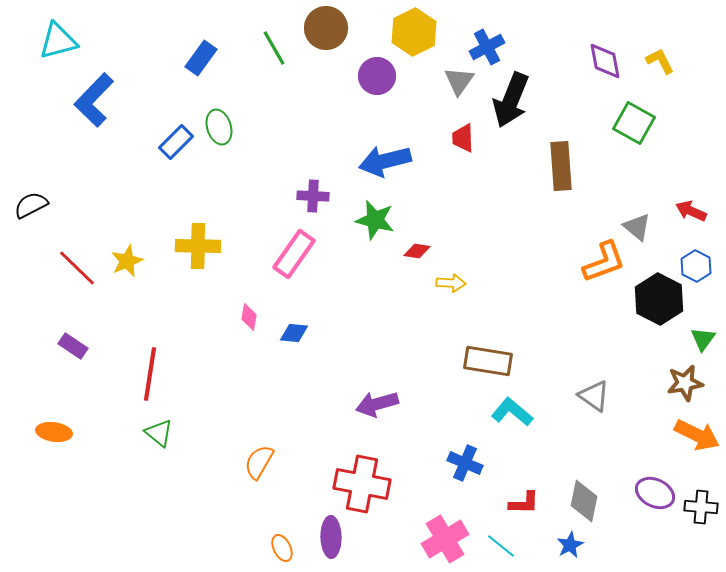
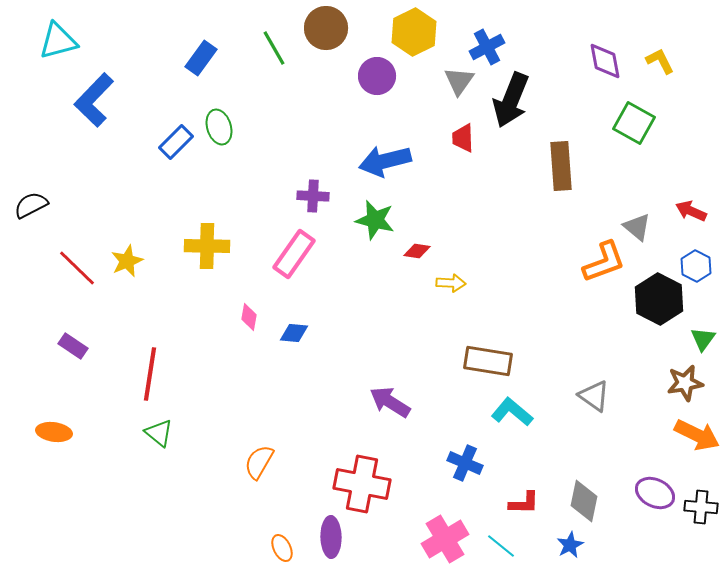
yellow cross at (198, 246): moved 9 px right
purple arrow at (377, 404): moved 13 px right, 2 px up; rotated 48 degrees clockwise
